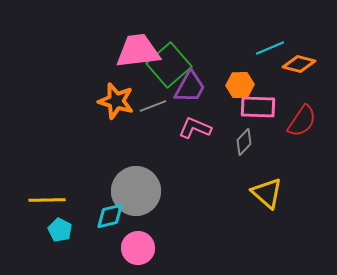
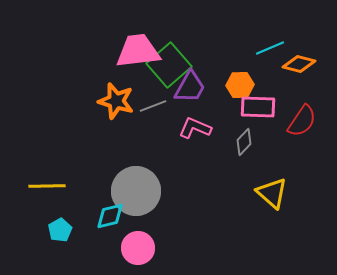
yellow triangle: moved 5 px right
yellow line: moved 14 px up
cyan pentagon: rotated 15 degrees clockwise
